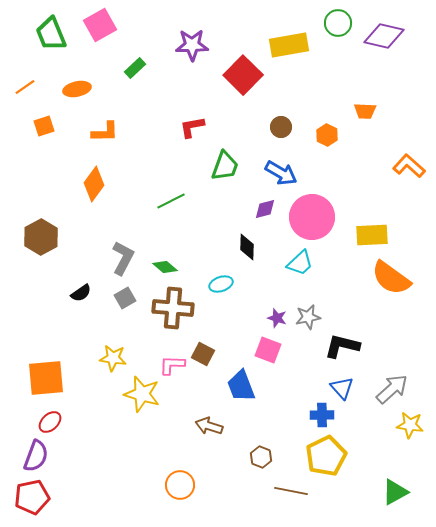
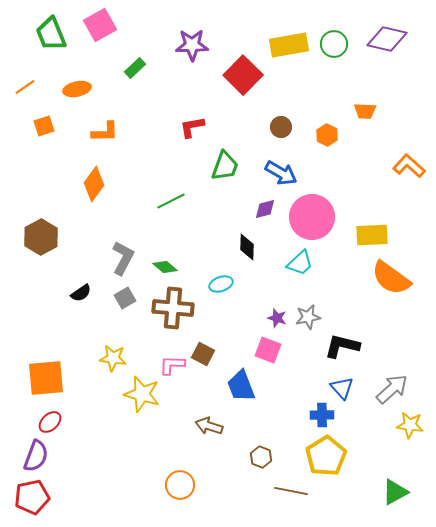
green circle at (338, 23): moved 4 px left, 21 px down
purple diamond at (384, 36): moved 3 px right, 3 px down
yellow pentagon at (326, 456): rotated 6 degrees counterclockwise
